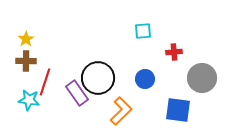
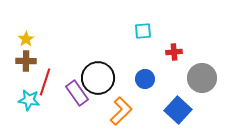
blue square: rotated 36 degrees clockwise
